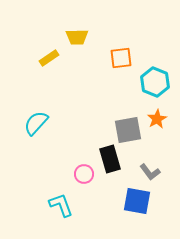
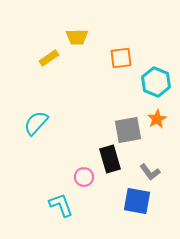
cyan hexagon: moved 1 px right
pink circle: moved 3 px down
